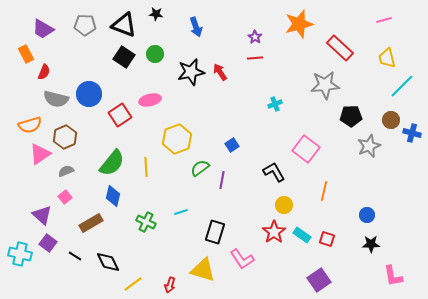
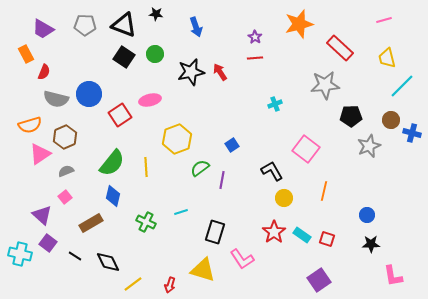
black L-shape at (274, 172): moved 2 px left, 1 px up
yellow circle at (284, 205): moved 7 px up
